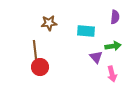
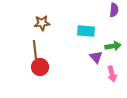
purple semicircle: moved 1 px left, 7 px up
brown star: moved 7 px left
